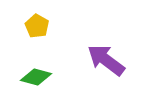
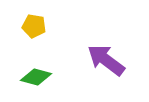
yellow pentagon: moved 3 px left; rotated 20 degrees counterclockwise
